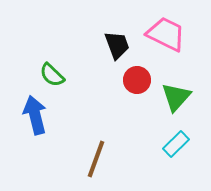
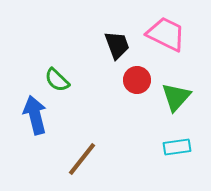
green semicircle: moved 5 px right, 5 px down
cyan rectangle: moved 1 px right, 3 px down; rotated 36 degrees clockwise
brown line: moved 14 px left; rotated 18 degrees clockwise
